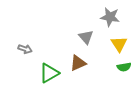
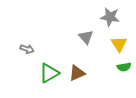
gray arrow: moved 2 px right
brown triangle: moved 1 px left, 10 px down
